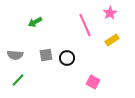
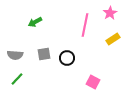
pink line: rotated 35 degrees clockwise
yellow rectangle: moved 1 px right, 1 px up
gray square: moved 2 px left, 1 px up
green line: moved 1 px left, 1 px up
